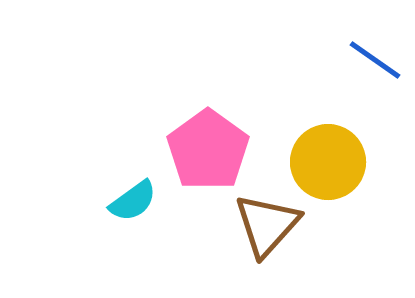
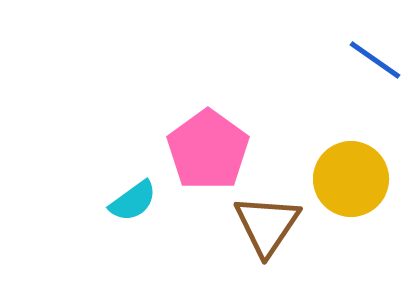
yellow circle: moved 23 px right, 17 px down
brown triangle: rotated 8 degrees counterclockwise
